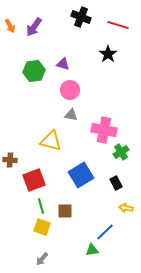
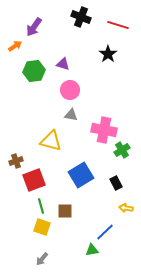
orange arrow: moved 5 px right, 20 px down; rotated 96 degrees counterclockwise
green cross: moved 1 px right, 2 px up
brown cross: moved 6 px right, 1 px down; rotated 24 degrees counterclockwise
